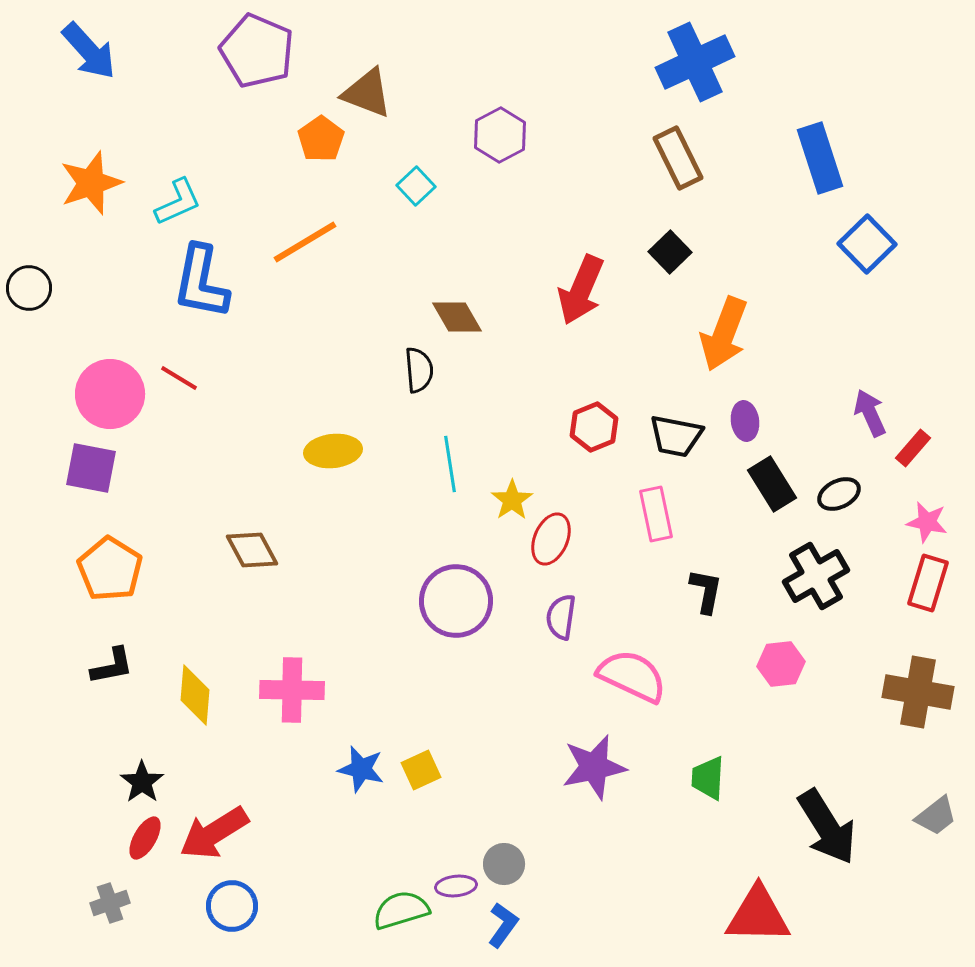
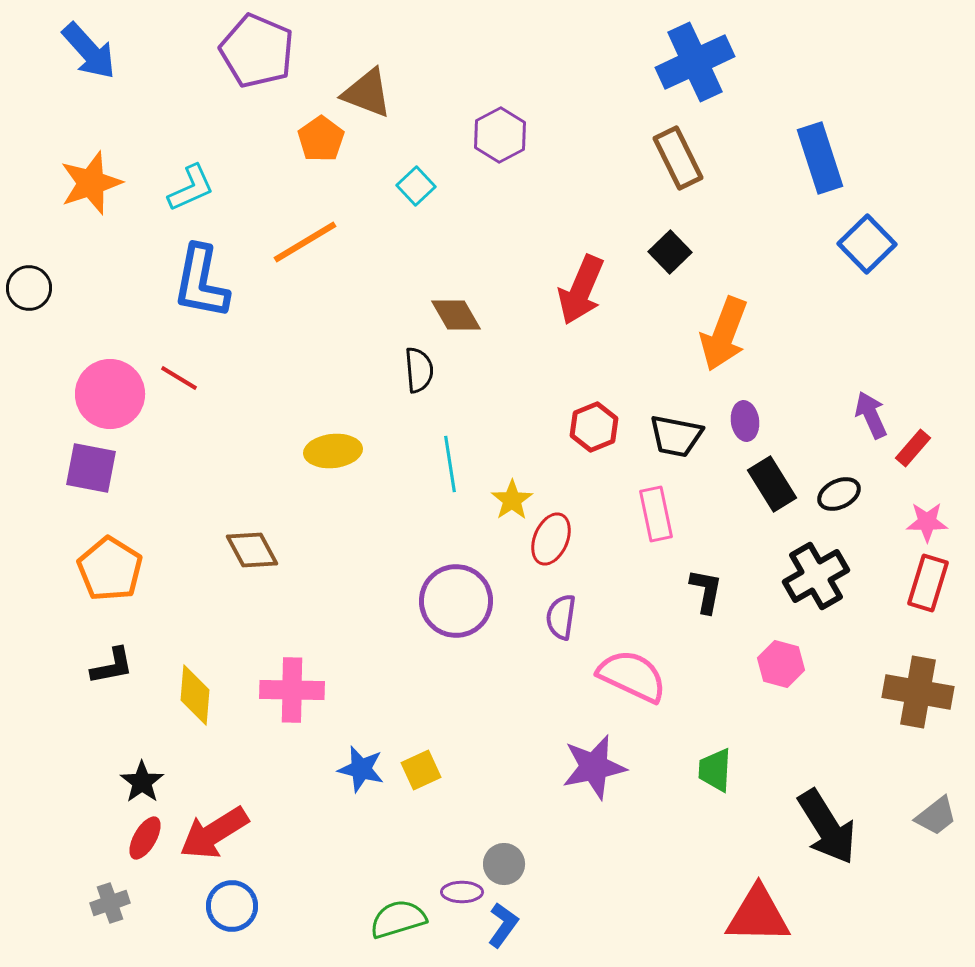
cyan L-shape at (178, 202): moved 13 px right, 14 px up
brown diamond at (457, 317): moved 1 px left, 2 px up
purple arrow at (870, 413): moved 1 px right, 2 px down
pink star at (927, 522): rotated 12 degrees counterclockwise
pink hexagon at (781, 664): rotated 21 degrees clockwise
green trapezoid at (708, 778): moved 7 px right, 8 px up
purple ellipse at (456, 886): moved 6 px right, 6 px down; rotated 6 degrees clockwise
green semicircle at (401, 910): moved 3 px left, 9 px down
